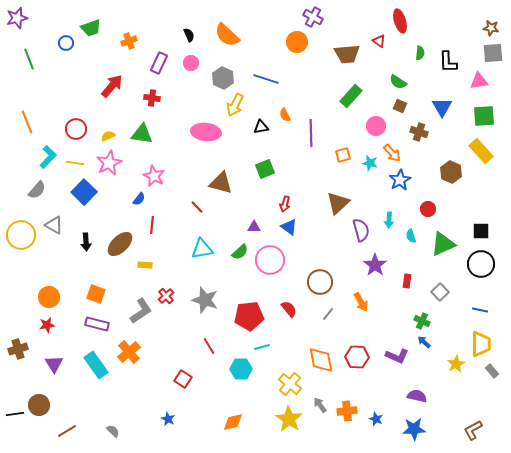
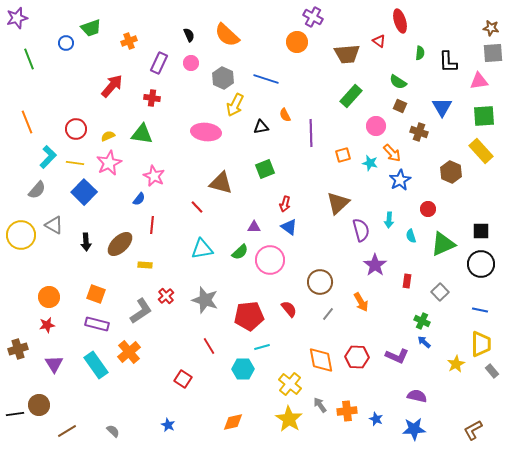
cyan hexagon at (241, 369): moved 2 px right
blue star at (168, 419): moved 6 px down
